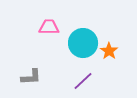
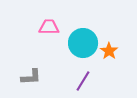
purple line: rotated 15 degrees counterclockwise
